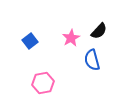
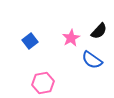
blue semicircle: rotated 40 degrees counterclockwise
